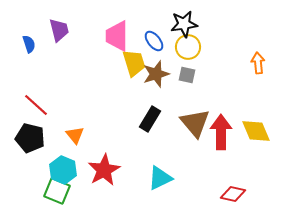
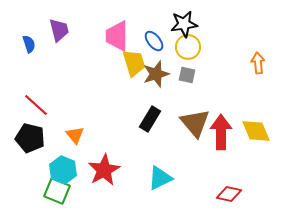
red diamond: moved 4 px left
